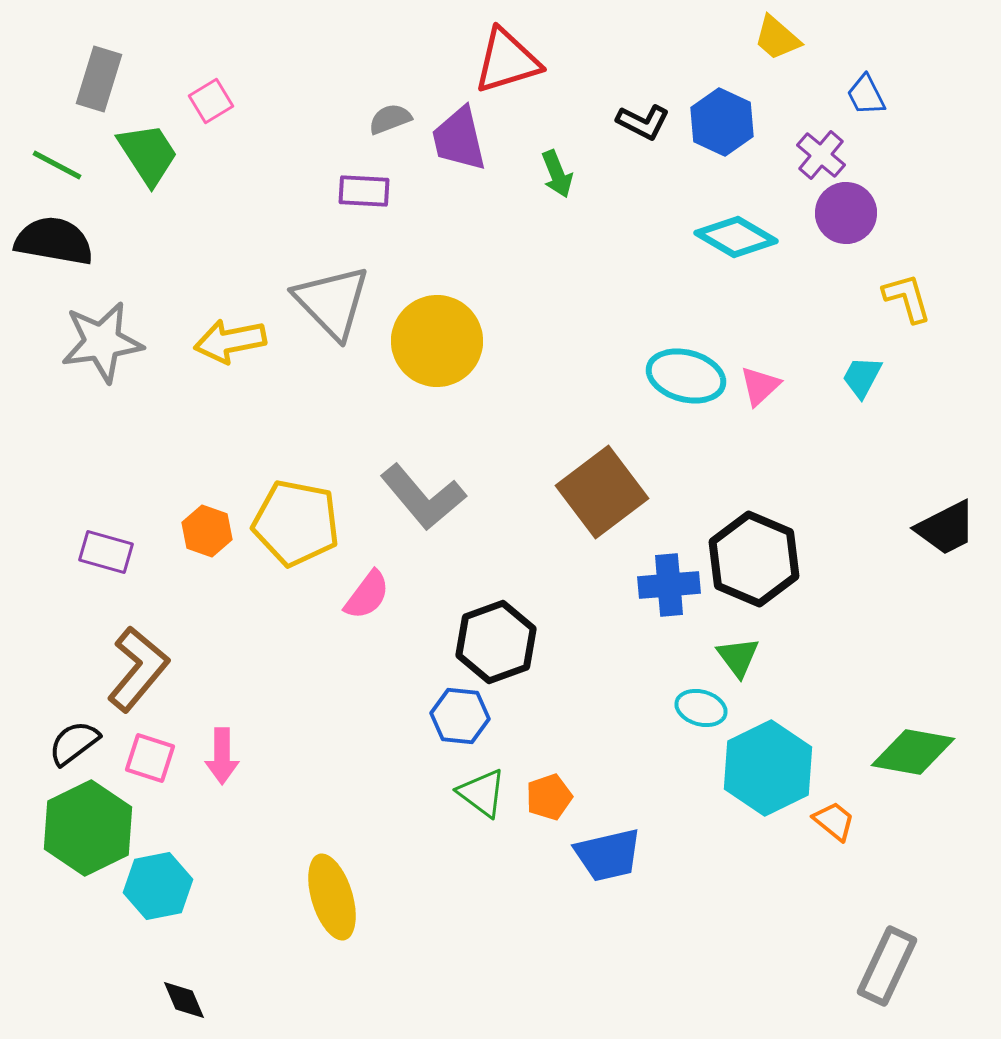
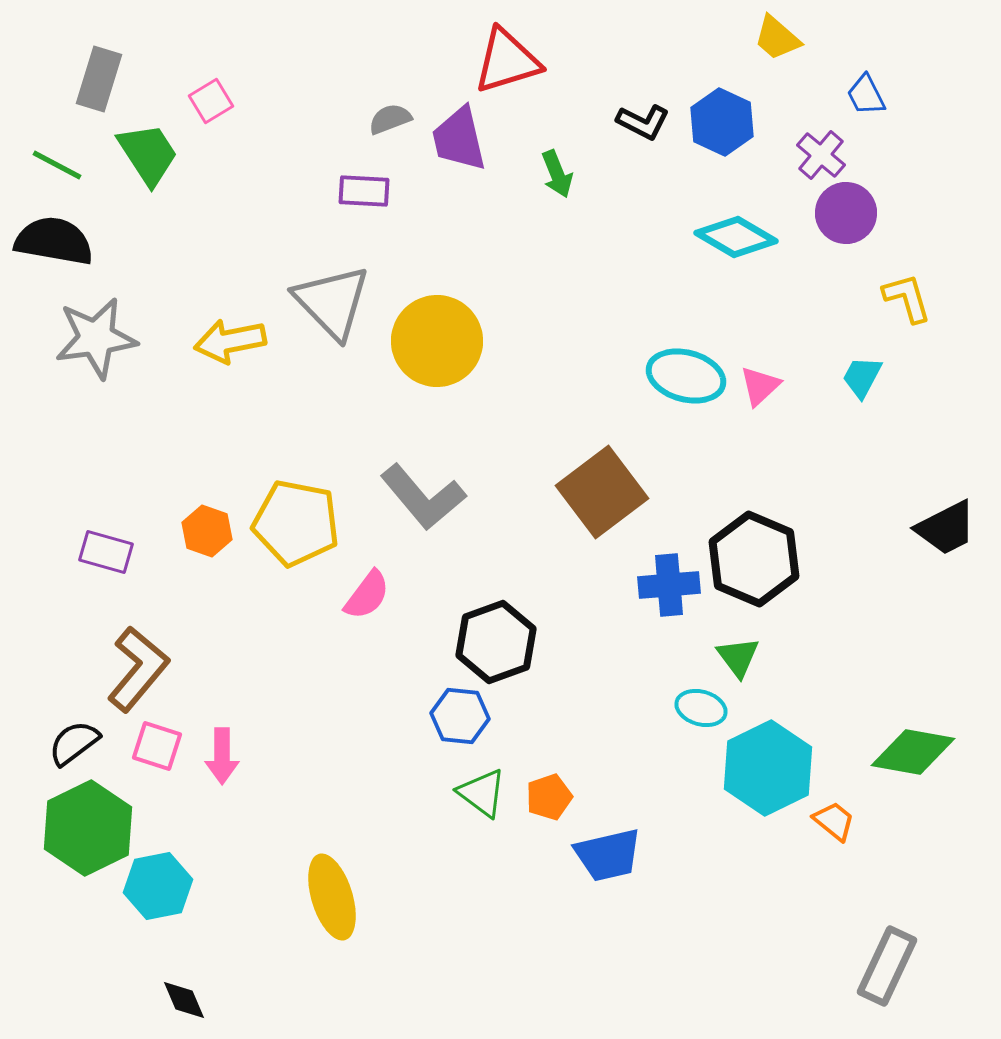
gray star at (102, 342): moved 6 px left, 4 px up
pink square at (150, 758): moved 7 px right, 12 px up
